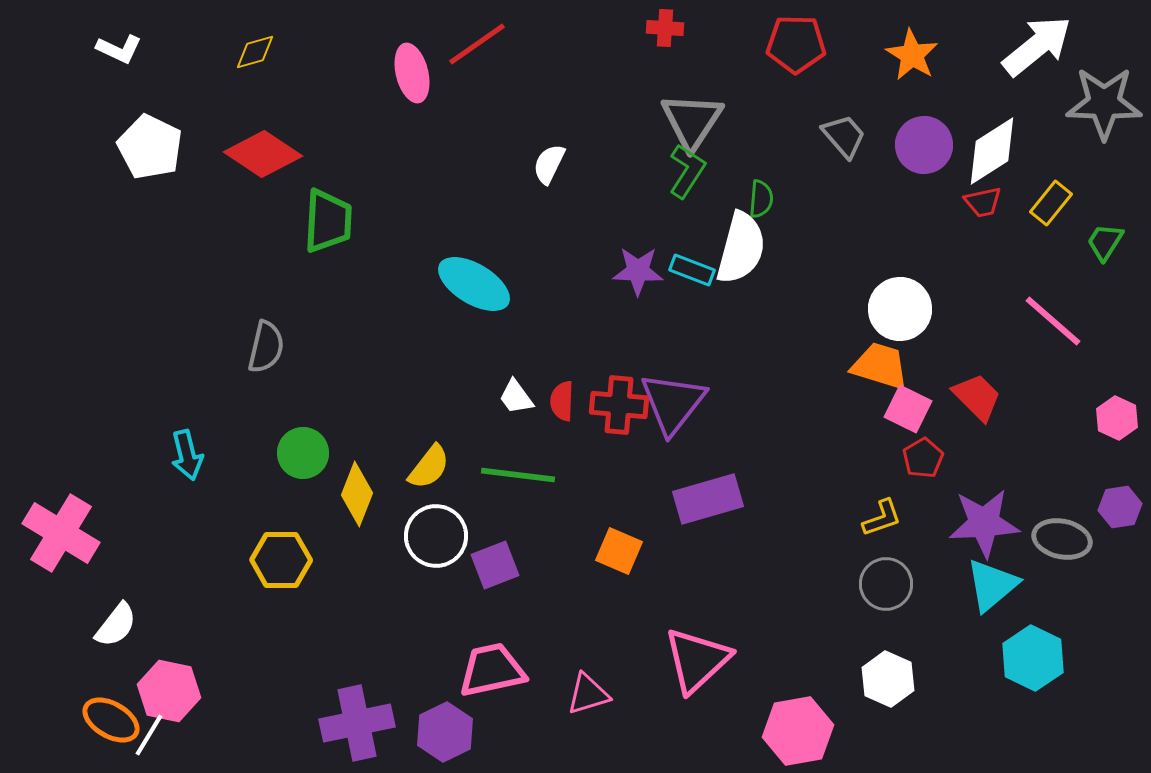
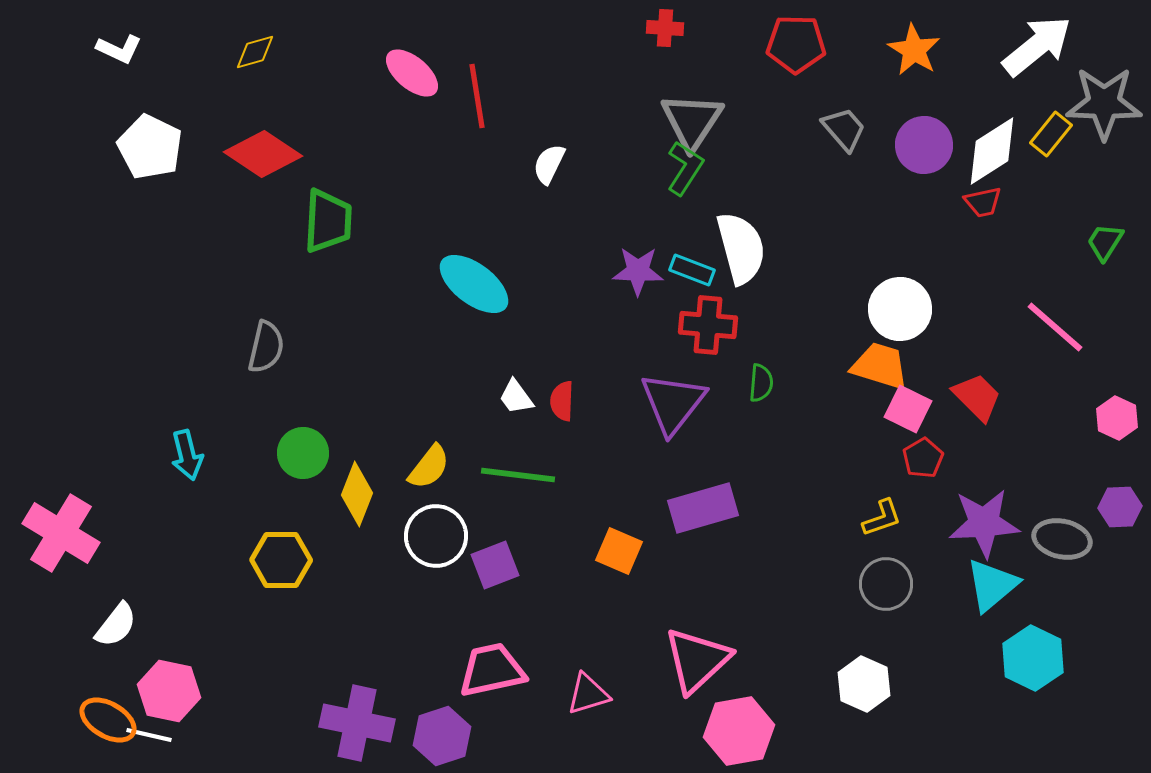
red line at (477, 44): moved 52 px down; rotated 64 degrees counterclockwise
orange star at (912, 55): moved 2 px right, 5 px up
pink ellipse at (412, 73): rotated 36 degrees counterclockwise
gray trapezoid at (844, 136): moved 7 px up
green L-shape at (687, 171): moved 2 px left, 3 px up
green semicircle at (761, 199): moved 184 px down
yellow rectangle at (1051, 203): moved 69 px up
white semicircle at (741, 248): rotated 30 degrees counterclockwise
cyan ellipse at (474, 284): rotated 6 degrees clockwise
pink line at (1053, 321): moved 2 px right, 6 px down
red cross at (619, 405): moved 89 px right, 80 px up
purple rectangle at (708, 499): moved 5 px left, 9 px down
purple hexagon at (1120, 507): rotated 6 degrees clockwise
white hexagon at (888, 679): moved 24 px left, 5 px down
orange ellipse at (111, 720): moved 3 px left
purple cross at (357, 723): rotated 24 degrees clockwise
pink hexagon at (798, 731): moved 59 px left
purple hexagon at (445, 732): moved 3 px left, 4 px down; rotated 8 degrees clockwise
white line at (149, 735): rotated 72 degrees clockwise
